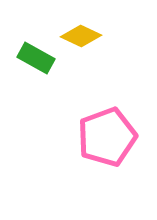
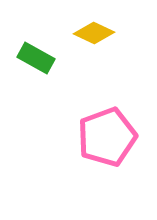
yellow diamond: moved 13 px right, 3 px up
